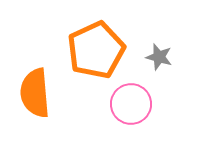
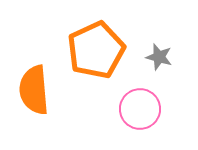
orange semicircle: moved 1 px left, 3 px up
pink circle: moved 9 px right, 5 px down
